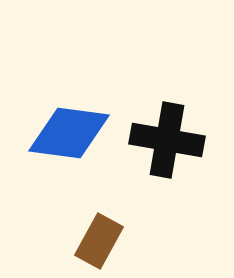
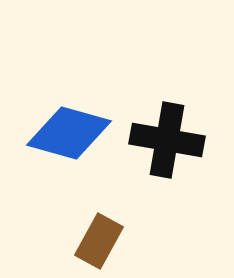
blue diamond: rotated 8 degrees clockwise
